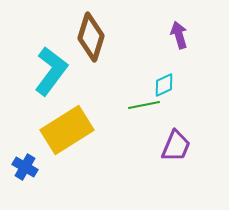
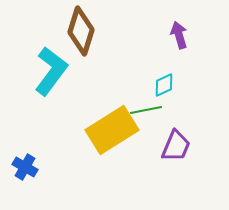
brown diamond: moved 10 px left, 6 px up
green line: moved 2 px right, 5 px down
yellow rectangle: moved 45 px right
